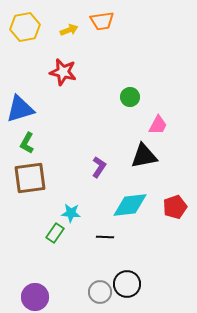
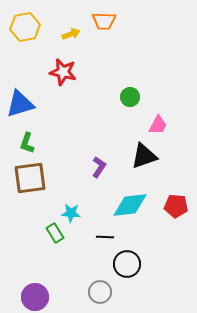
orange trapezoid: moved 2 px right; rotated 10 degrees clockwise
yellow arrow: moved 2 px right, 4 px down
blue triangle: moved 5 px up
green L-shape: rotated 10 degrees counterclockwise
black triangle: rotated 8 degrees counterclockwise
red pentagon: moved 1 px right, 1 px up; rotated 25 degrees clockwise
green rectangle: rotated 66 degrees counterclockwise
black circle: moved 20 px up
